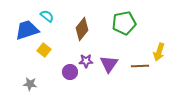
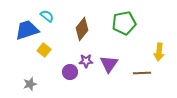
yellow arrow: rotated 12 degrees counterclockwise
brown line: moved 2 px right, 7 px down
gray star: rotated 24 degrees counterclockwise
